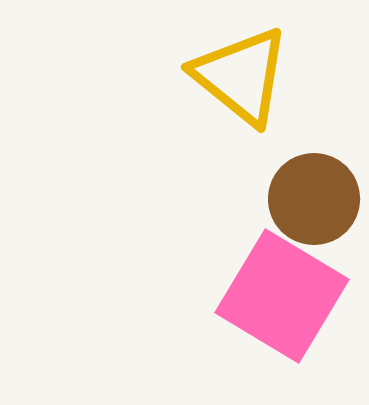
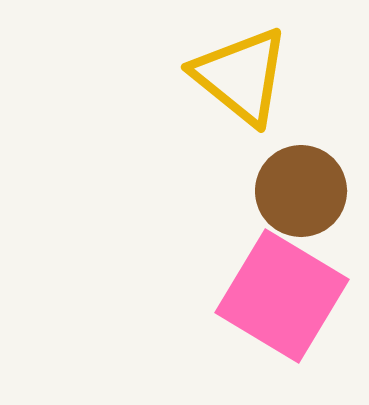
brown circle: moved 13 px left, 8 px up
